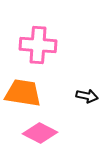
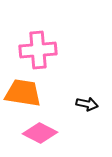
pink cross: moved 5 px down; rotated 9 degrees counterclockwise
black arrow: moved 8 px down
